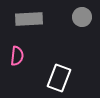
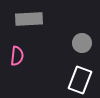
gray circle: moved 26 px down
white rectangle: moved 21 px right, 2 px down
